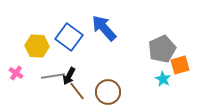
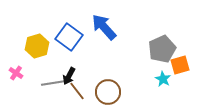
blue arrow: moved 1 px up
yellow hexagon: rotated 20 degrees counterclockwise
gray line: moved 7 px down
